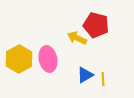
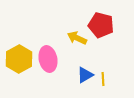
red pentagon: moved 5 px right
